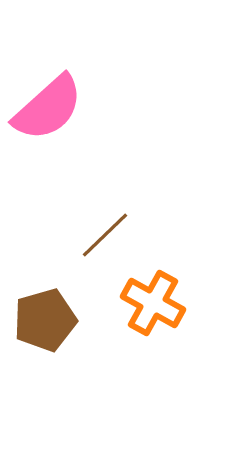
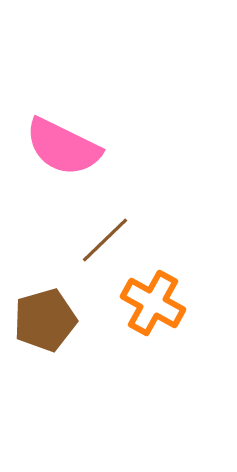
pink semicircle: moved 15 px right, 39 px down; rotated 68 degrees clockwise
brown line: moved 5 px down
